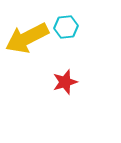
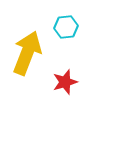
yellow arrow: moved 15 px down; rotated 138 degrees clockwise
